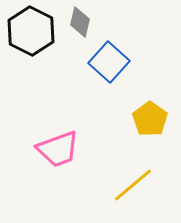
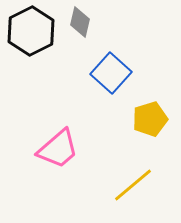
black hexagon: rotated 6 degrees clockwise
blue square: moved 2 px right, 11 px down
yellow pentagon: rotated 20 degrees clockwise
pink trapezoid: rotated 21 degrees counterclockwise
